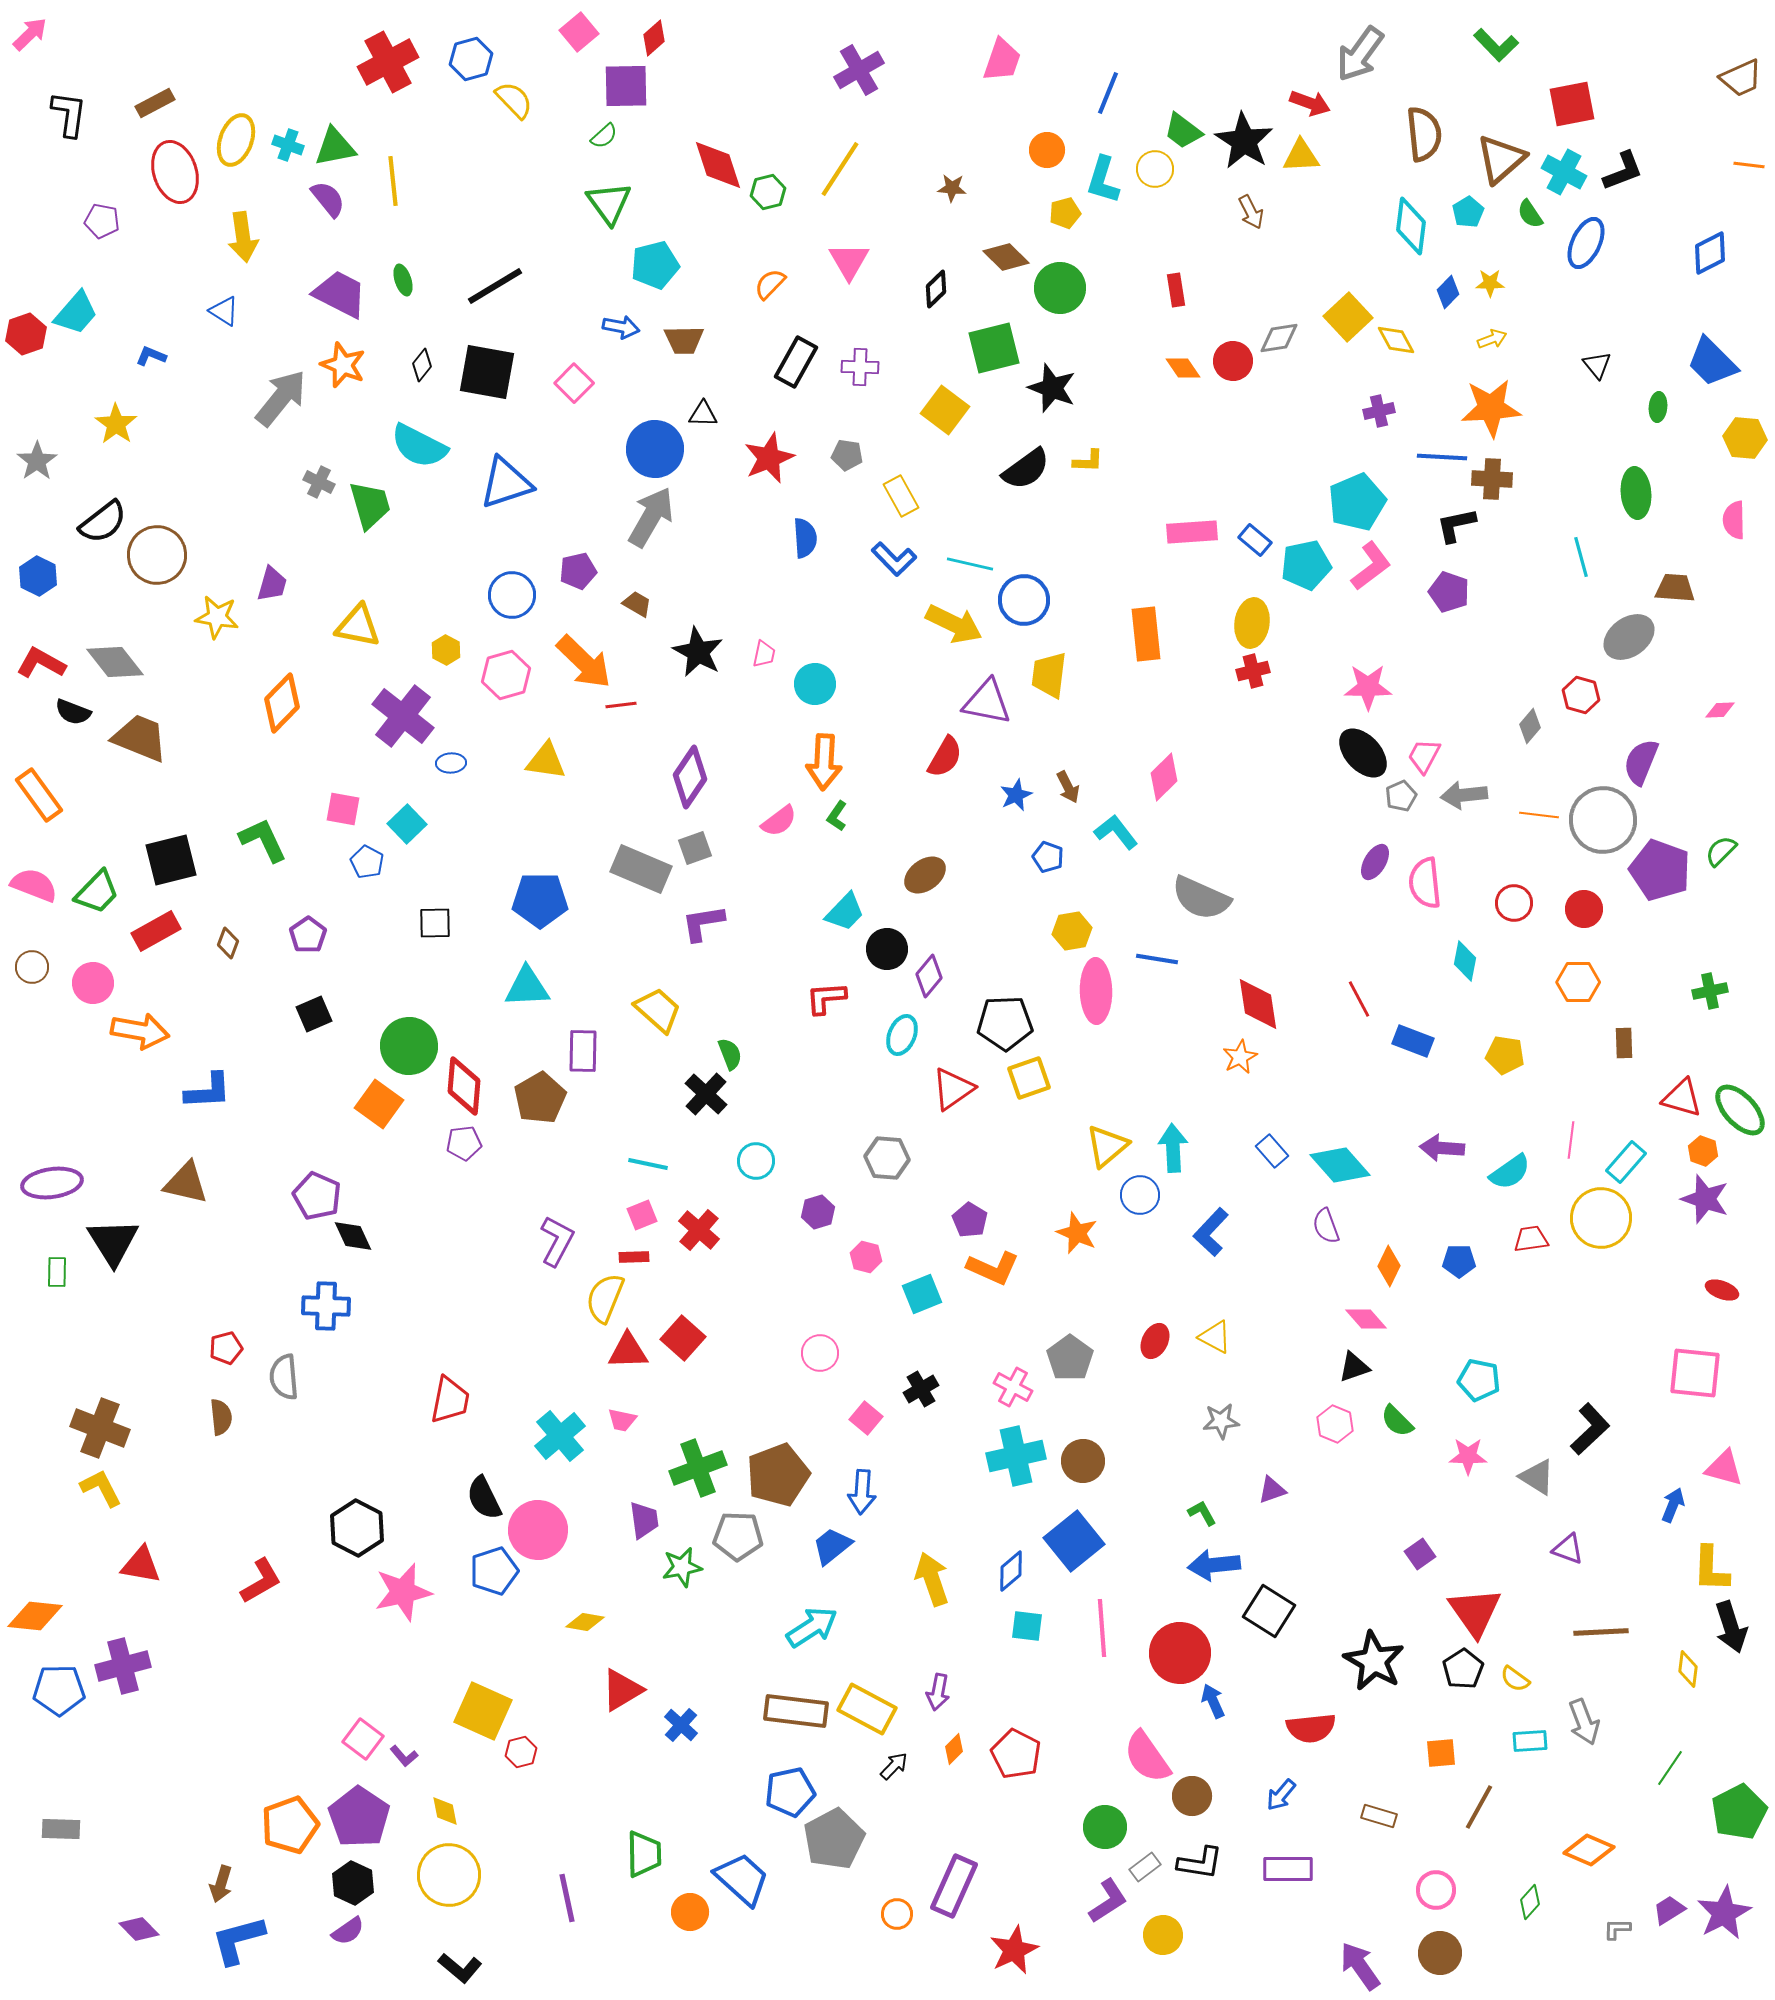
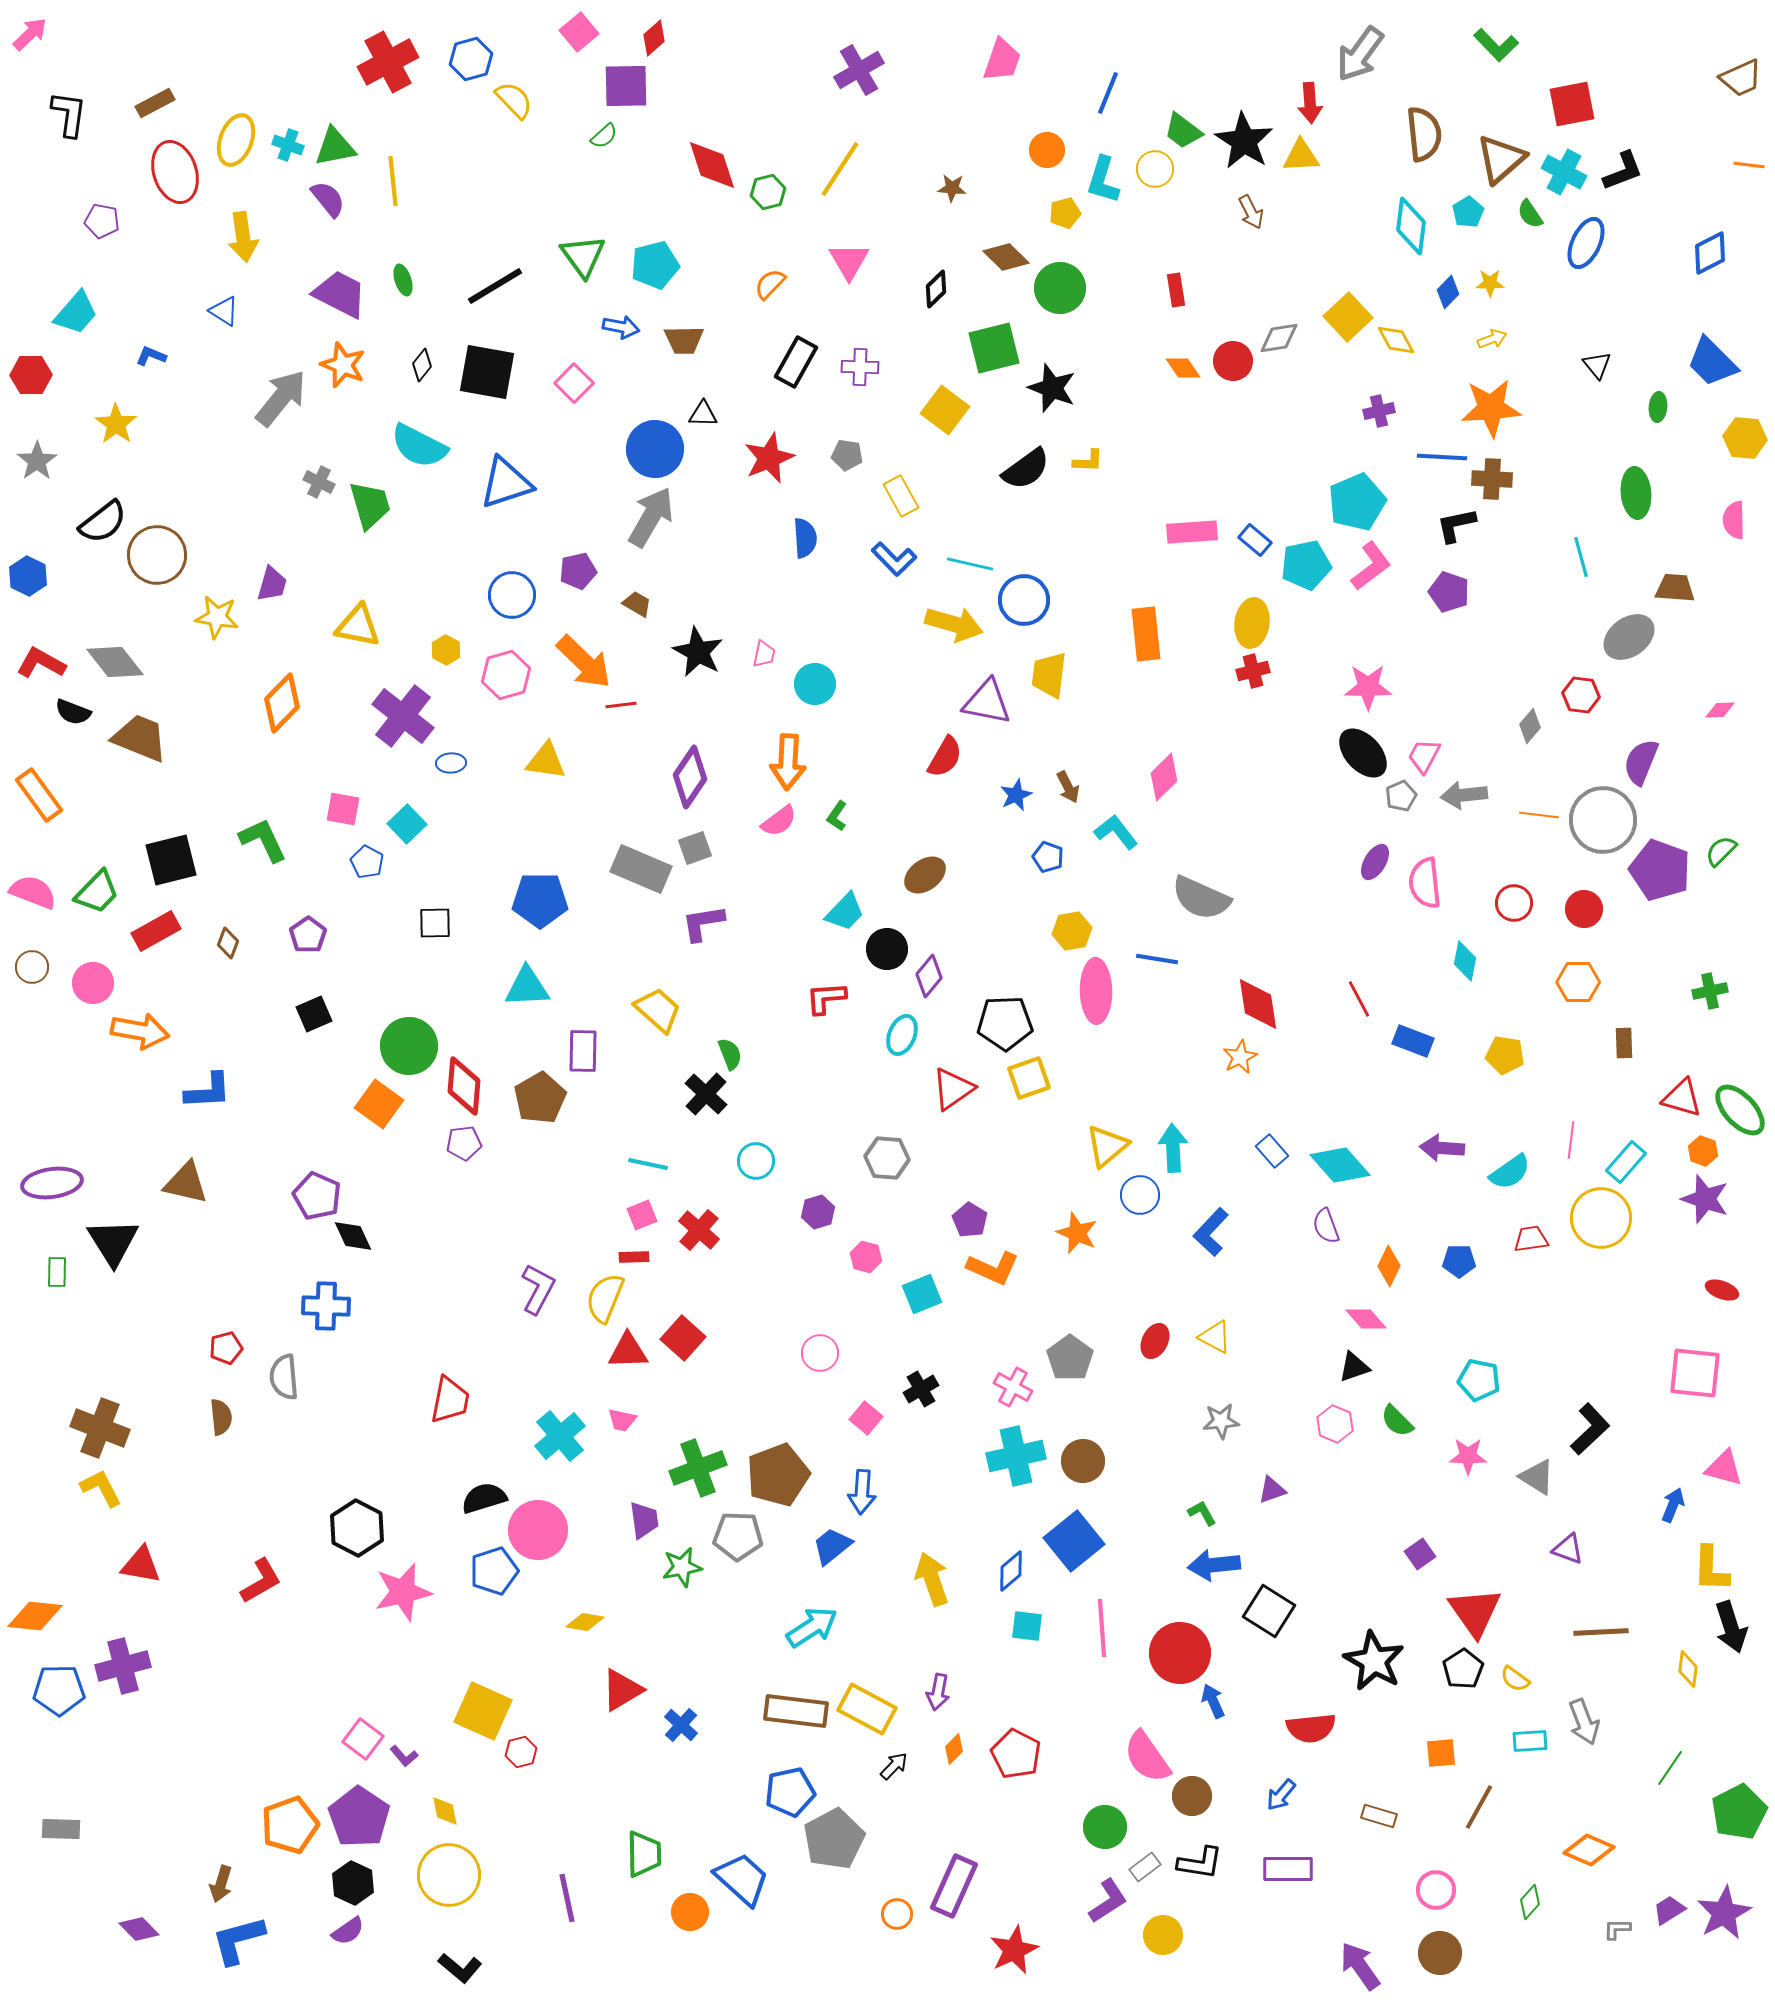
red arrow at (1310, 103): rotated 66 degrees clockwise
red diamond at (718, 165): moved 6 px left
green triangle at (609, 203): moved 26 px left, 53 px down
red hexagon at (26, 334): moved 5 px right, 41 px down; rotated 18 degrees clockwise
blue hexagon at (38, 576): moved 10 px left
yellow arrow at (954, 624): rotated 10 degrees counterclockwise
red hexagon at (1581, 695): rotated 9 degrees counterclockwise
orange arrow at (824, 762): moved 36 px left
pink semicircle at (34, 885): moved 1 px left, 7 px down
purple L-shape at (557, 1241): moved 19 px left, 48 px down
black semicircle at (484, 1498): rotated 99 degrees clockwise
